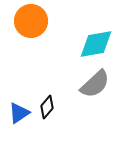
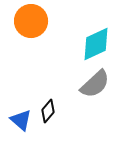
cyan diamond: rotated 15 degrees counterclockwise
black diamond: moved 1 px right, 4 px down
blue triangle: moved 2 px right, 7 px down; rotated 45 degrees counterclockwise
